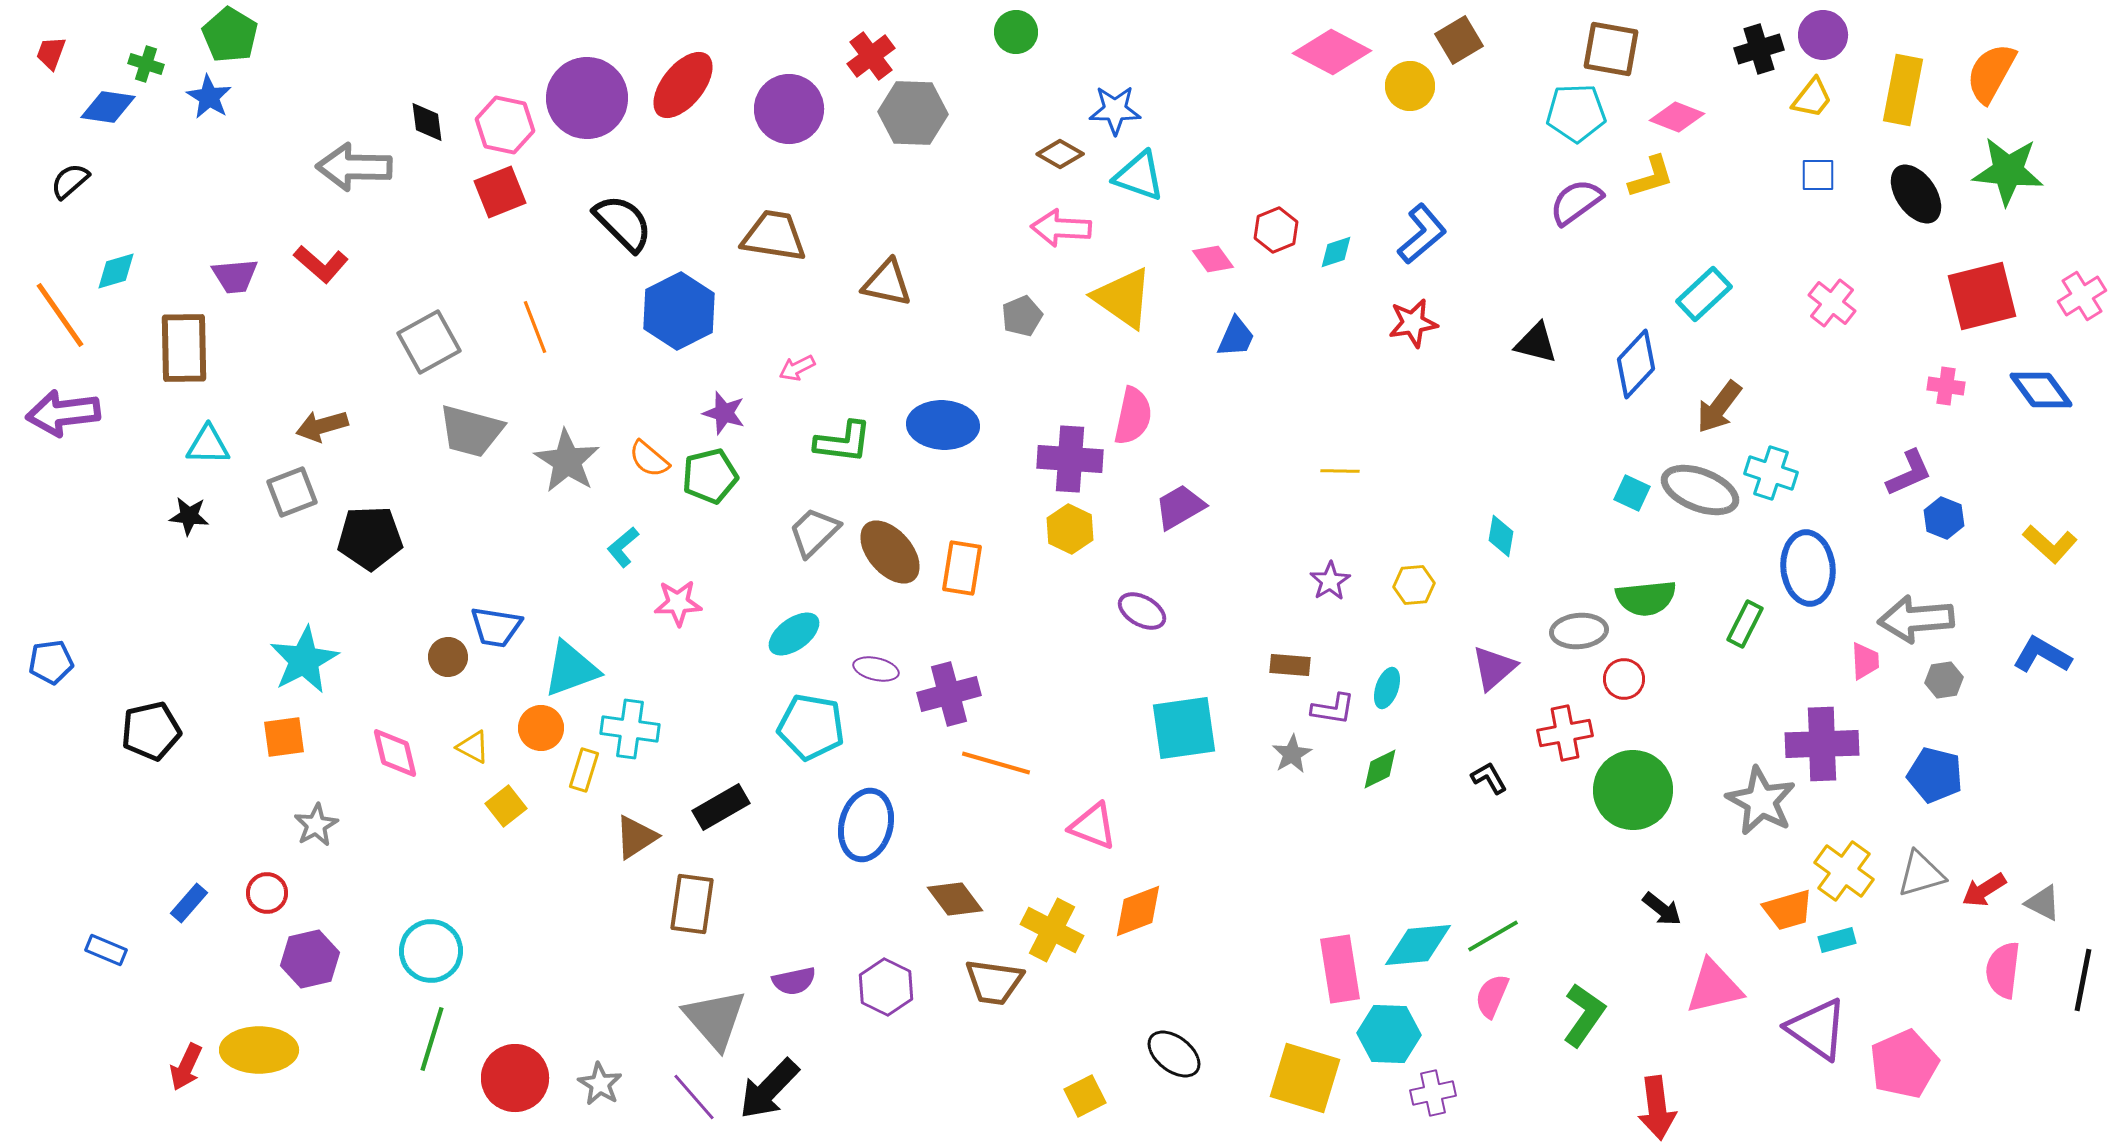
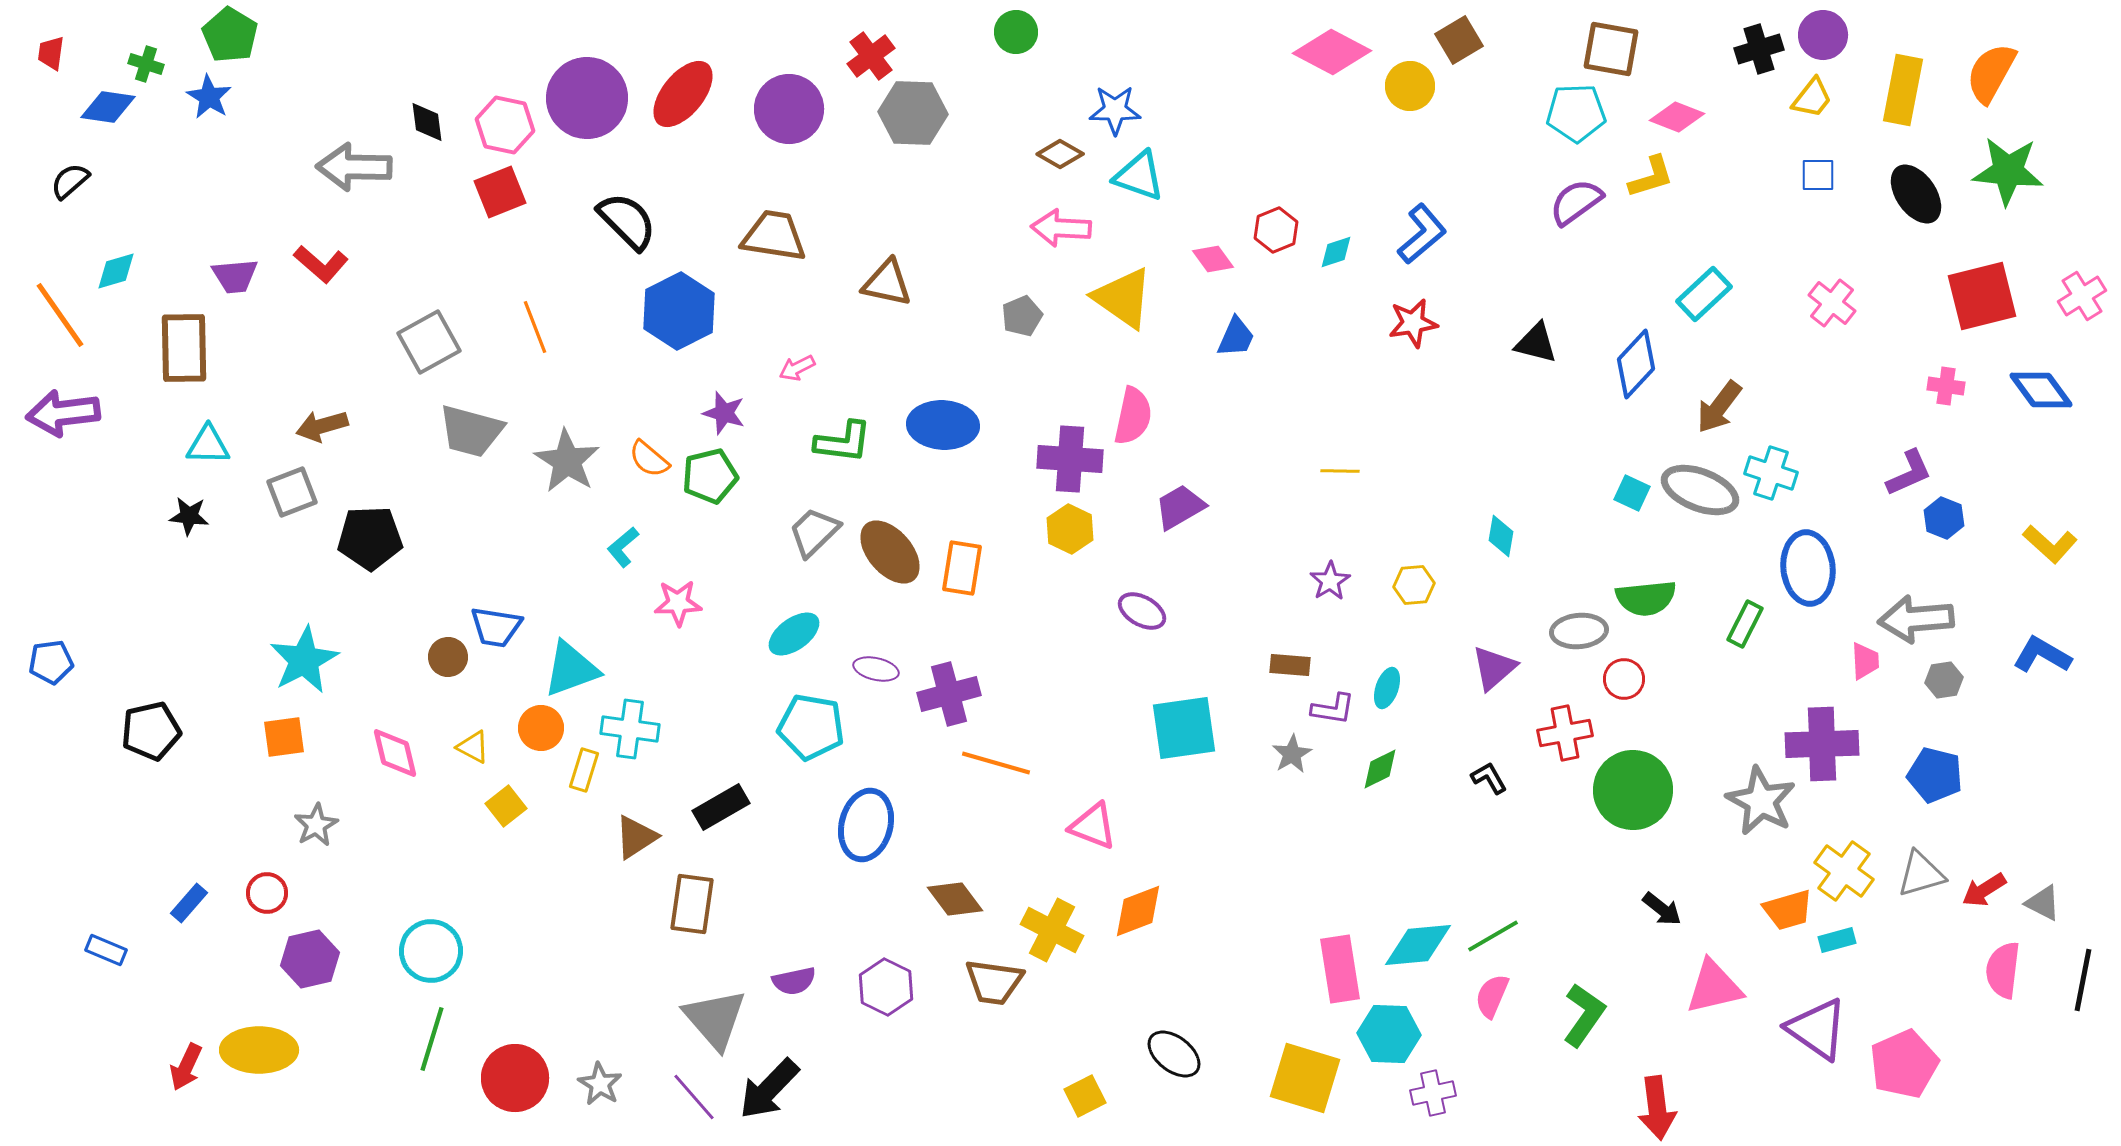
red trapezoid at (51, 53): rotated 12 degrees counterclockwise
red ellipse at (683, 85): moved 9 px down
black semicircle at (623, 223): moved 4 px right, 2 px up
